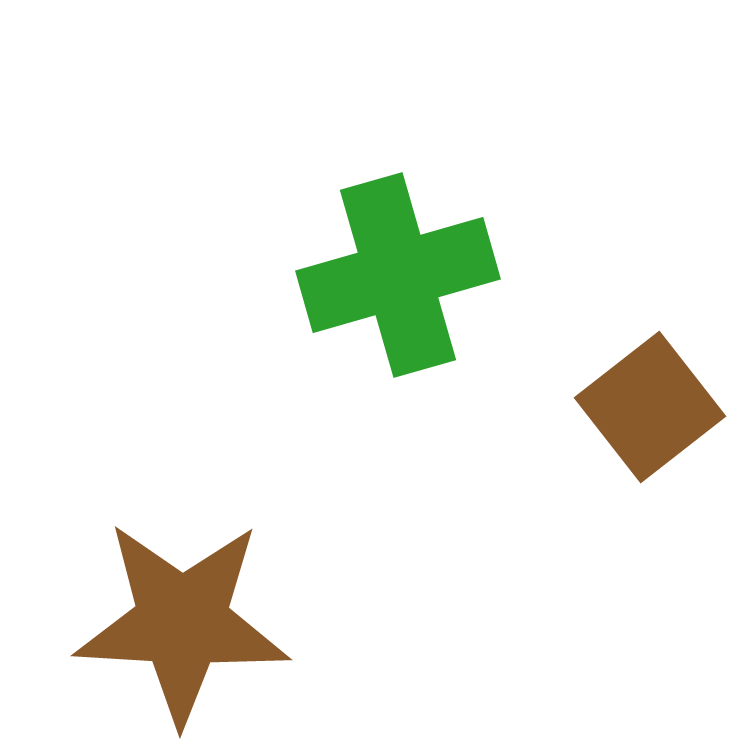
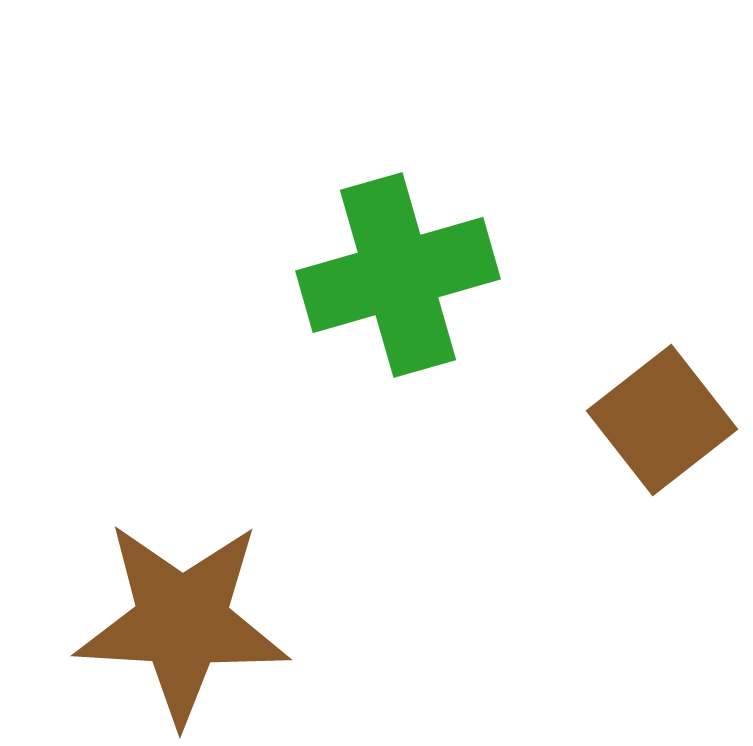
brown square: moved 12 px right, 13 px down
